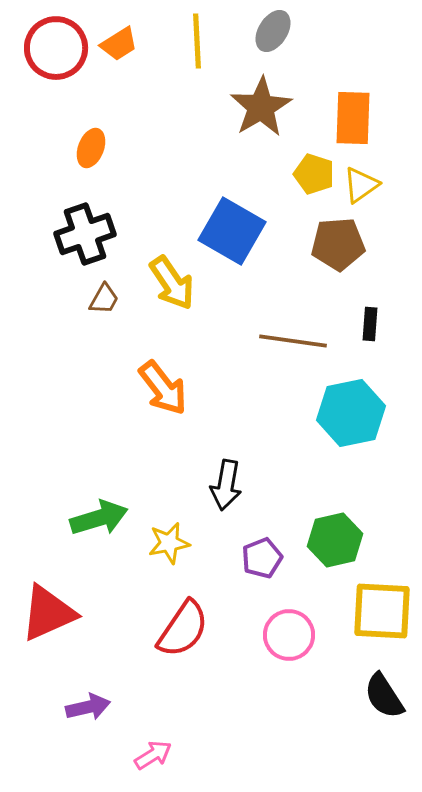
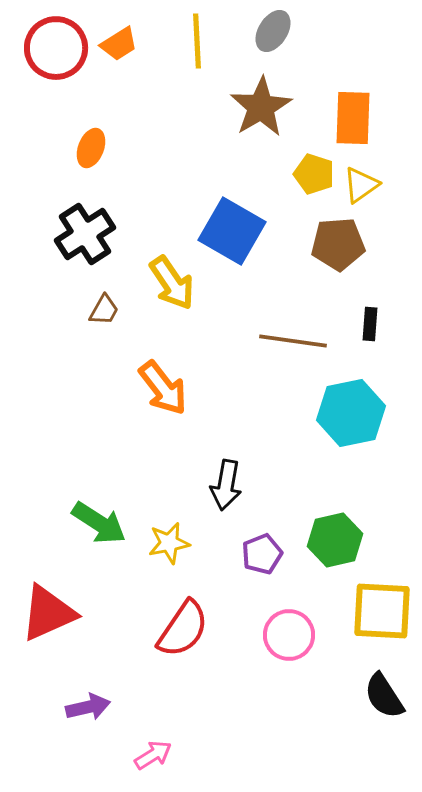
black cross: rotated 14 degrees counterclockwise
brown trapezoid: moved 11 px down
green arrow: moved 5 px down; rotated 50 degrees clockwise
purple pentagon: moved 4 px up
